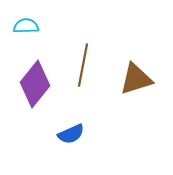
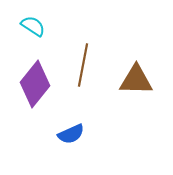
cyan semicircle: moved 7 px right; rotated 35 degrees clockwise
brown triangle: moved 1 px down; rotated 18 degrees clockwise
